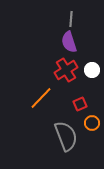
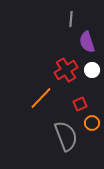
purple semicircle: moved 18 px right
